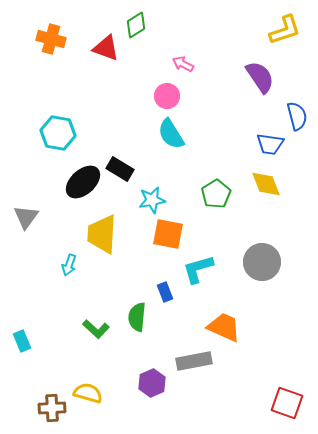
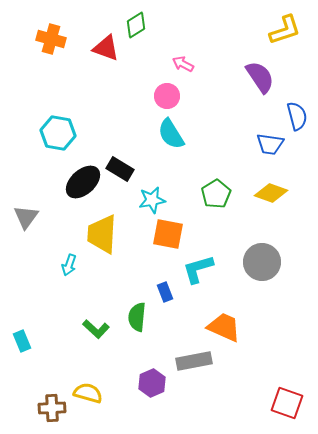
yellow diamond: moved 5 px right, 9 px down; rotated 48 degrees counterclockwise
